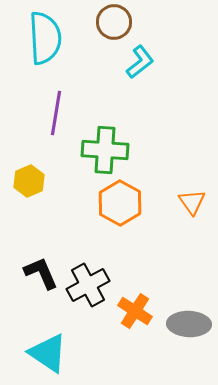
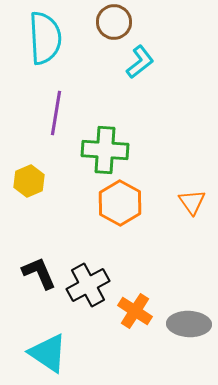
black L-shape: moved 2 px left
